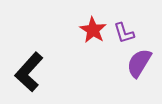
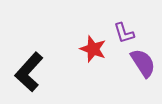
red star: moved 19 px down; rotated 12 degrees counterclockwise
purple semicircle: moved 4 px right; rotated 116 degrees clockwise
